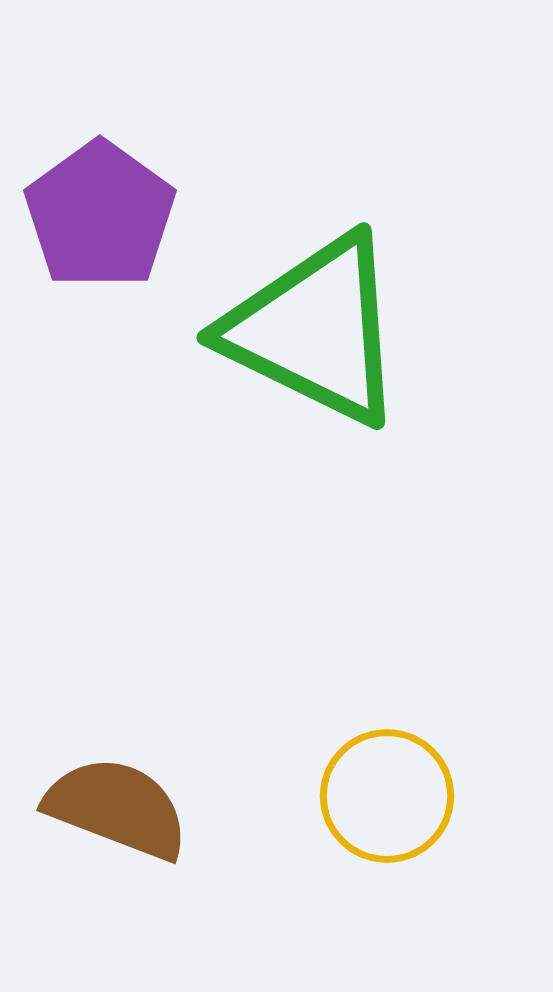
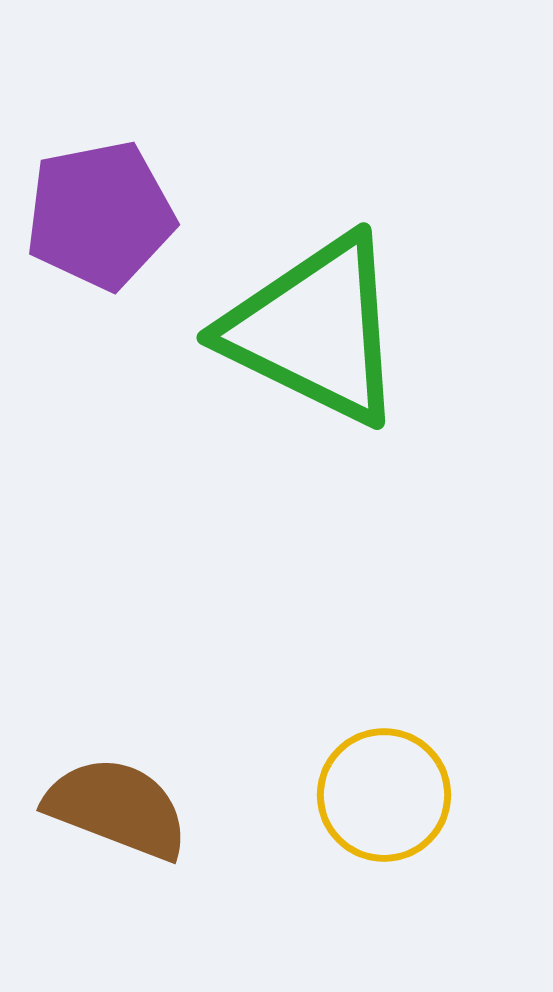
purple pentagon: rotated 25 degrees clockwise
yellow circle: moved 3 px left, 1 px up
